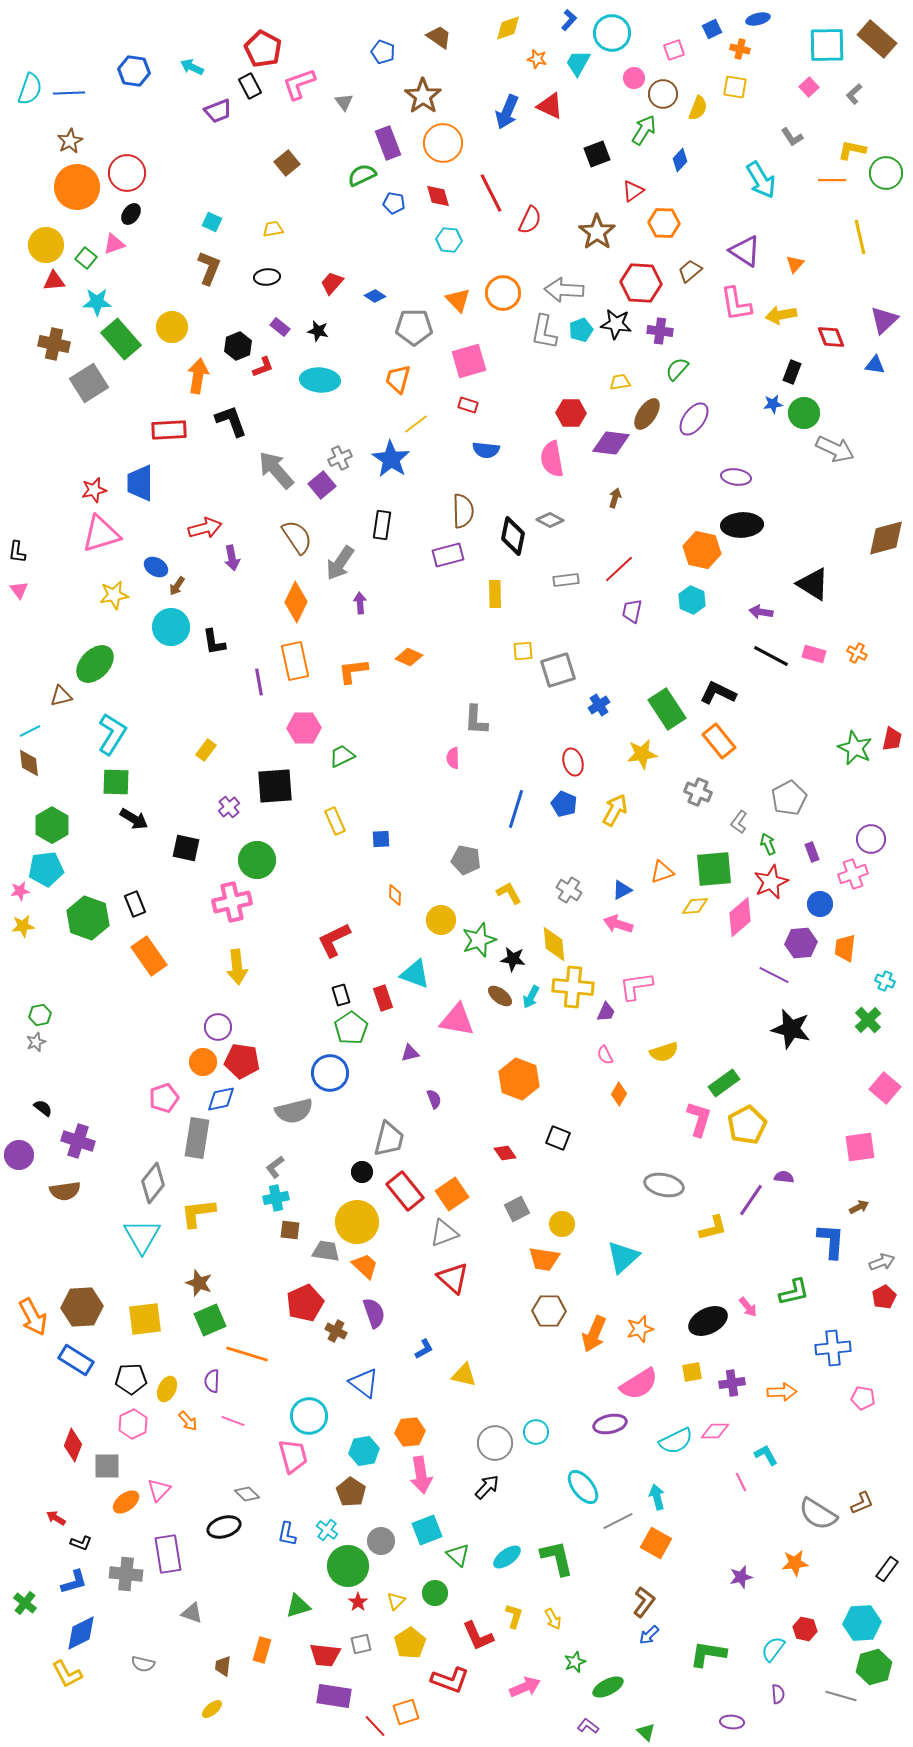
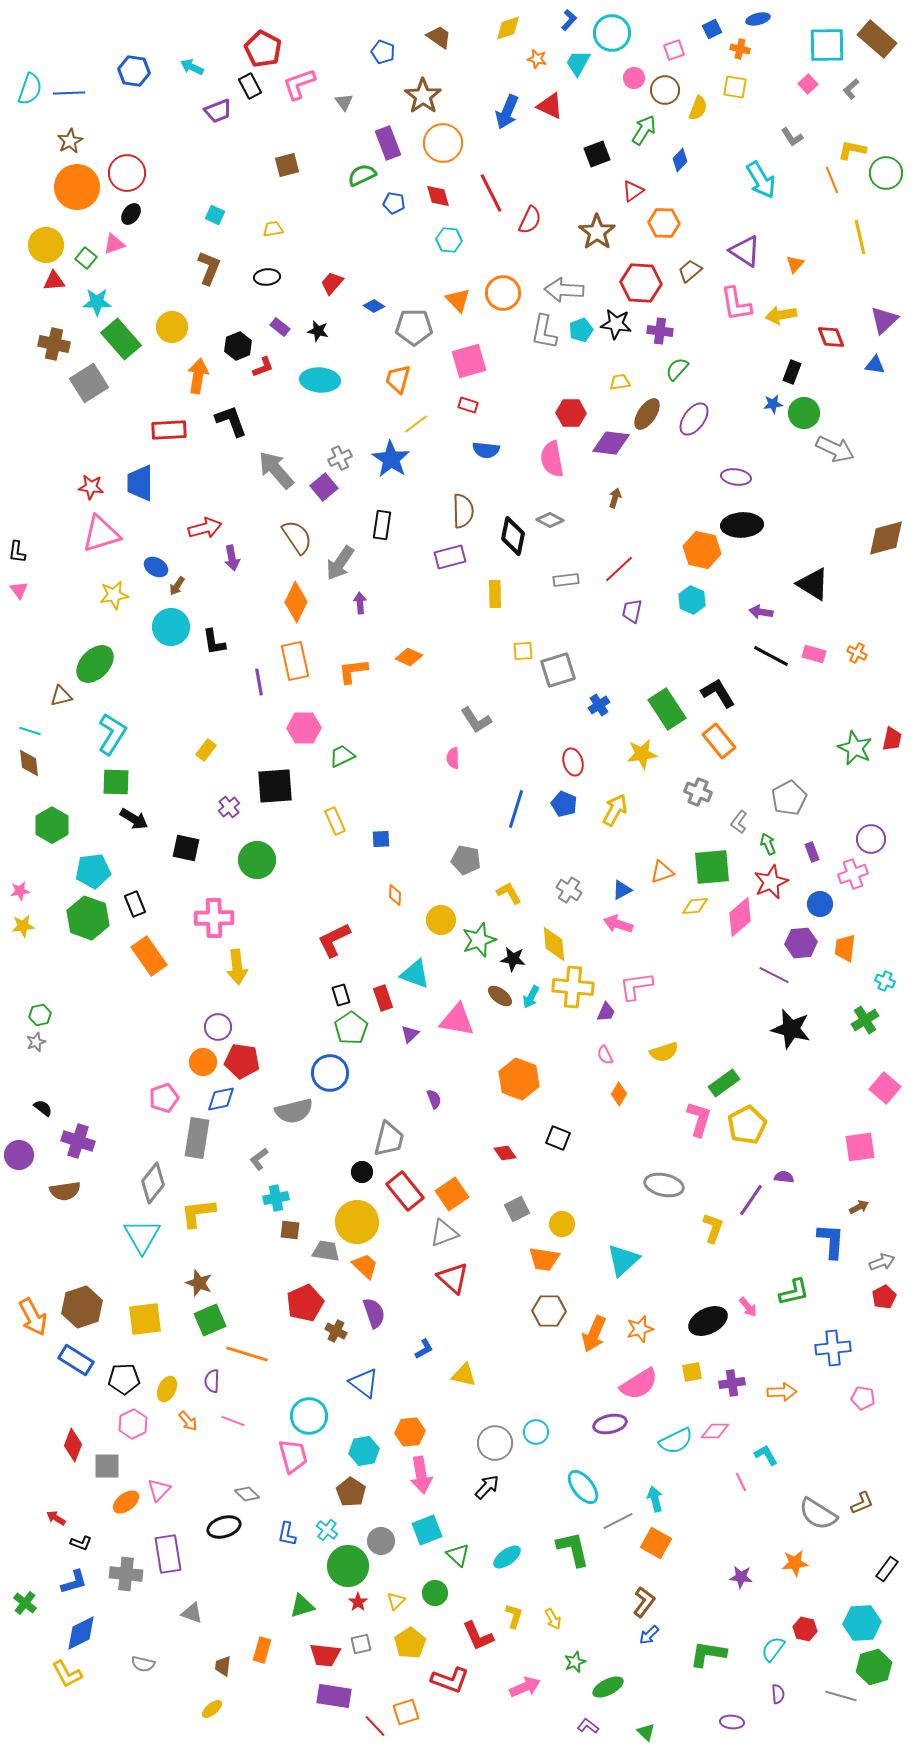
pink square at (809, 87): moved 1 px left, 3 px up
brown circle at (663, 94): moved 2 px right, 4 px up
gray L-shape at (854, 94): moved 3 px left, 5 px up
brown square at (287, 163): moved 2 px down; rotated 25 degrees clockwise
orange line at (832, 180): rotated 68 degrees clockwise
cyan square at (212, 222): moved 3 px right, 7 px up
blue diamond at (375, 296): moved 1 px left, 10 px down
purple square at (322, 485): moved 2 px right, 2 px down
red star at (94, 490): moved 3 px left, 3 px up; rotated 20 degrees clockwise
purple rectangle at (448, 555): moved 2 px right, 2 px down
black L-shape at (718, 693): rotated 33 degrees clockwise
gray L-shape at (476, 720): rotated 36 degrees counterclockwise
cyan line at (30, 731): rotated 45 degrees clockwise
cyan pentagon at (46, 869): moved 47 px right, 2 px down
green square at (714, 869): moved 2 px left, 2 px up
pink cross at (232, 902): moved 18 px left, 16 px down; rotated 12 degrees clockwise
green cross at (868, 1020): moved 3 px left; rotated 12 degrees clockwise
purple triangle at (410, 1053): moved 19 px up; rotated 30 degrees counterclockwise
gray L-shape at (275, 1167): moved 16 px left, 8 px up
yellow L-shape at (713, 1228): rotated 56 degrees counterclockwise
cyan triangle at (623, 1257): moved 3 px down
brown hexagon at (82, 1307): rotated 15 degrees counterclockwise
black pentagon at (131, 1379): moved 7 px left
cyan arrow at (657, 1497): moved 2 px left, 2 px down
green L-shape at (557, 1558): moved 16 px right, 9 px up
purple star at (741, 1577): rotated 20 degrees clockwise
green triangle at (298, 1606): moved 4 px right
